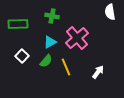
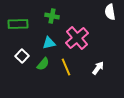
cyan triangle: moved 1 px left, 1 px down; rotated 16 degrees clockwise
green semicircle: moved 3 px left, 3 px down
white arrow: moved 4 px up
